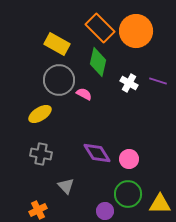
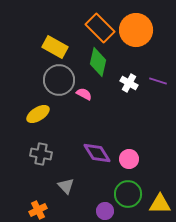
orange circle: moved 1 px up
yellow rectangle: moved 2 px left, 3 px down
yellow ellipse: moved 2 px left
